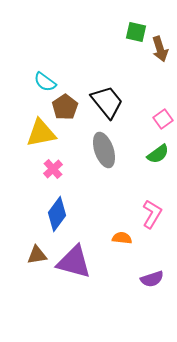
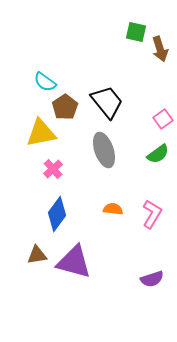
orange semicircle: moved 9 px left, 29 px up
